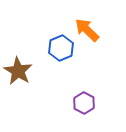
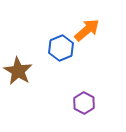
orange arrow: rotated 96 degrees clockwise
